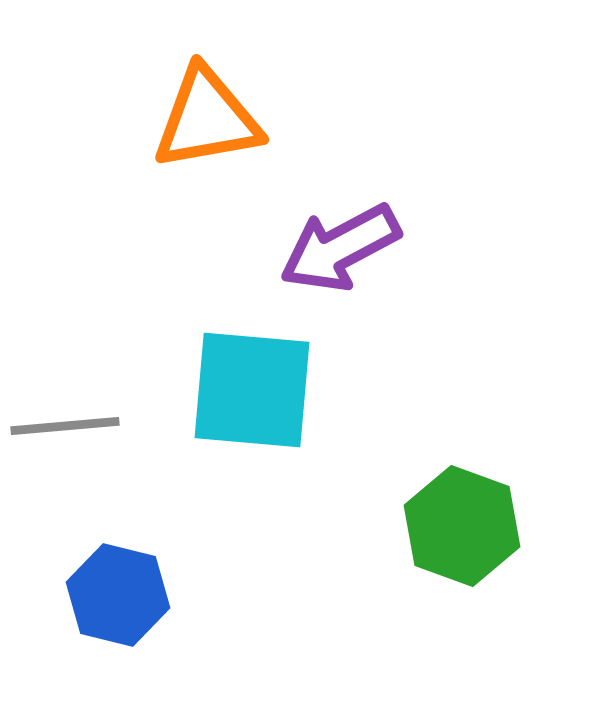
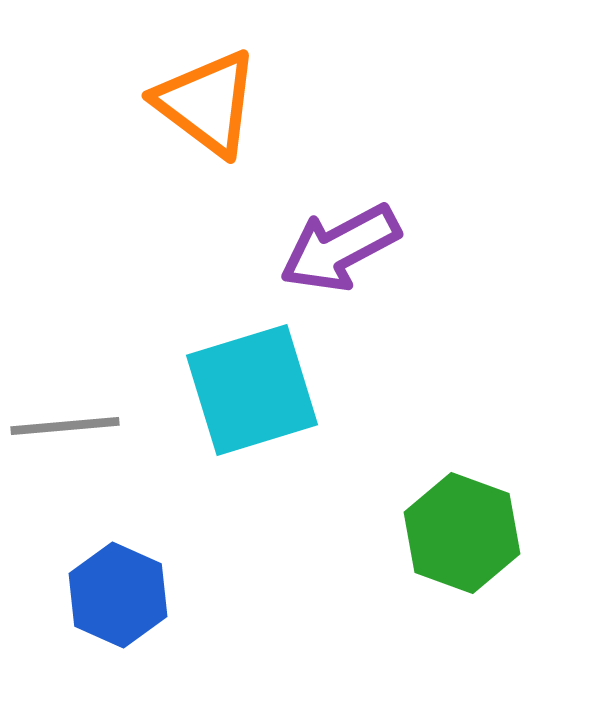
orange triangle: moved 16 px up; rotated 47 degrees clockwise
cyan square: rotated 22 degrees counterclockwise
green hexagon: moved 7 px down
blue hexagon: rotated 10 degrees clockwise
